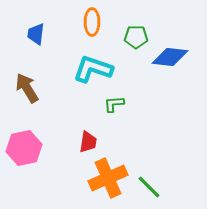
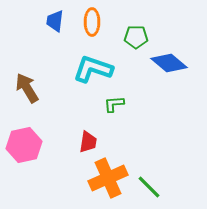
blue trapezoid: moved 19 px right, 13 px up
blue diamond: moved 1 px left, 6 px down; rotated 33 degrees clockwise
pink hexagon: moved 3 px up
